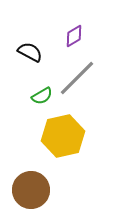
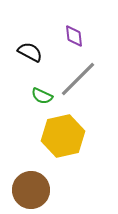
purple diamond: rotated 65 degrees counterclockwise
gray line: moved 1 px right, 1 px down
green semicircle: rotated 55 degrees clockwise
